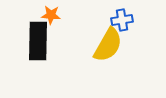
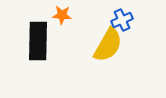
orange star: moved 11 px right
blue cross: rotated 15 degrees counterclockwise
